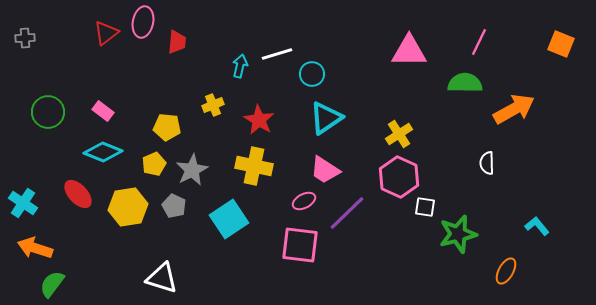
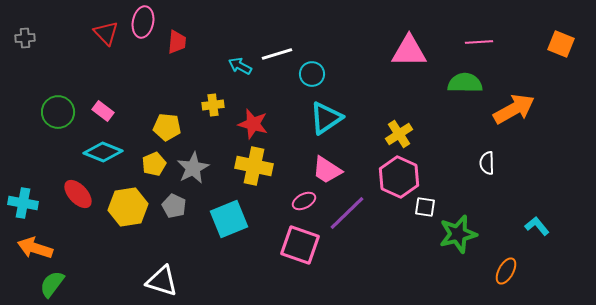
red triangle at (106, 33): rotated 36 degrees counterclockwise
pink line at (479, 42): rotated 60 degrees clockwise
cyan arrow at (240, 66): rotated 75 degrees counterclockwise
yellow cross at (213, 105): rotated 15 degrees clockwise
green circle at (48, 112): moved 10 px right
red star at (259, 120): moved 6 px left, 4 px down; rotated 16 degrees counterclockwise
gray star at (192, 170): moved 1 px right, 2 px up
pink trapezoid at (325, 170): moved 2 px right
cyan cross at (23, 203): rotated 24 degrees counterclockwise
cyan square at (229, 219): rotated 12 degrees clockwise
pink square at (300, 245): rotated 12 degrees clockwise
white triangle at (162, 278): moved 3 px down
